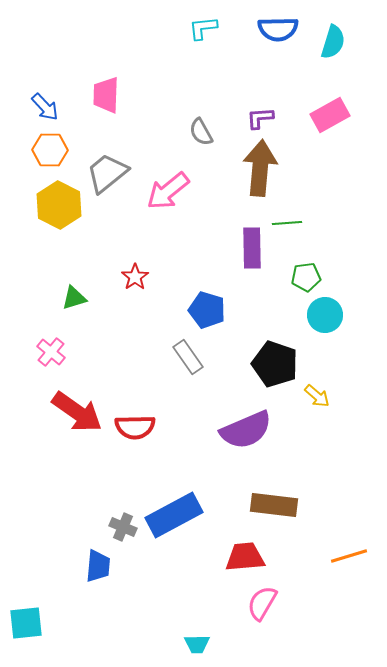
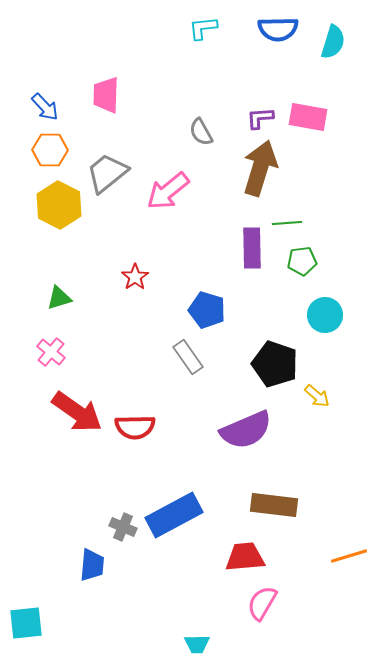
pink rectangle: moved 22 px left, 2 px down; rotated 39 degrees clockwise
brown arrow: rotated 12 degrees clockwise
green pentagon: moved 4 px left, 16 px up
green triangle: moved 15 px left
blue trapezoid: moved 6 px left, 1 px up
